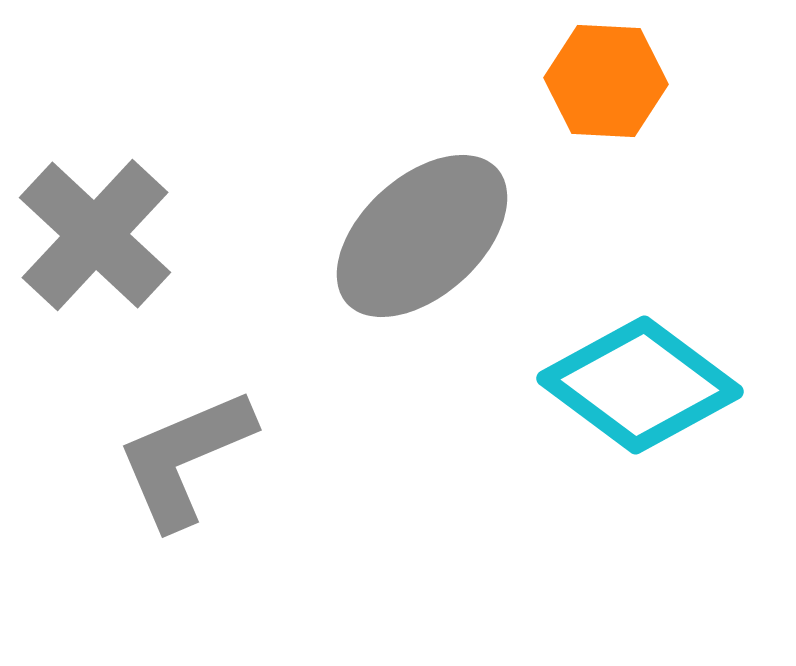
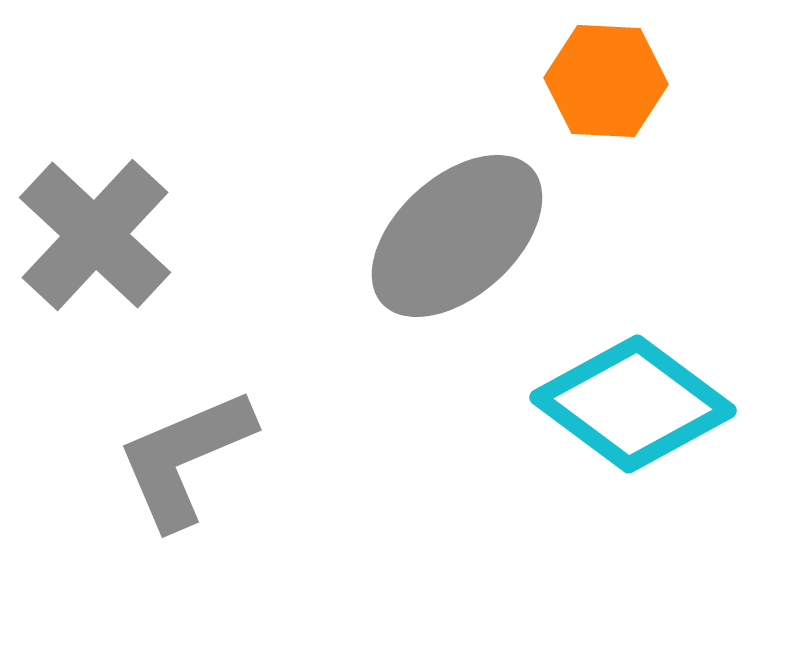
gray ellipse: moved 35 px right
cyan diamond: moved 7 px left, 19 px down
